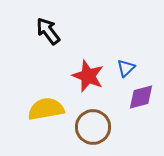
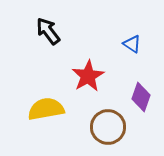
blue triangle: moved 6 px right, 24 px up; rotated 42 degrees counterclockwise
red star: rotated 20 degrees clockwise
purple diamond: rotated 56 degrees counterclockwise
brown circle: moved 15 px right
